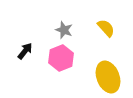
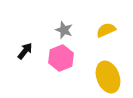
yellow semicircle: moved 2 px down; rotated 72 degrees counterclockwise
